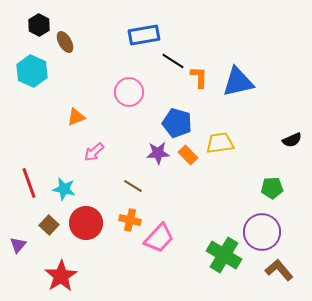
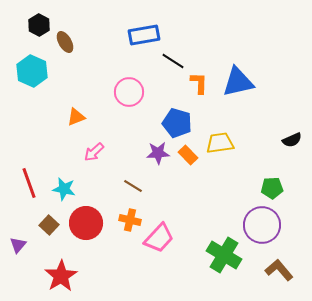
orange L-shape: moved 6 px down
purple circle: moved 7 px up
